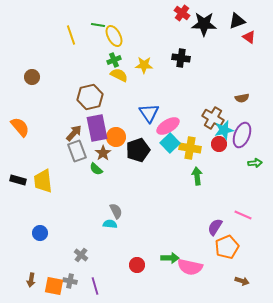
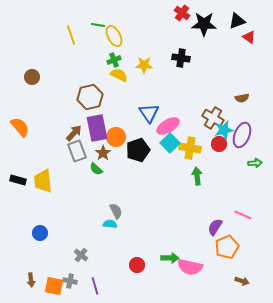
brown arrow at (31, 280): rotated 16 degrees counterclockwise
